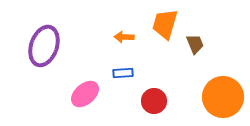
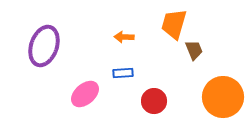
orange trapezoid: moved 9 px right
brown trapezoid: moved 1 px left, 6 px down
